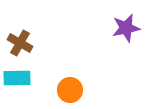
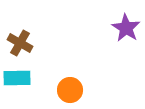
purple star: rotated 28 degrees counterclockwise
